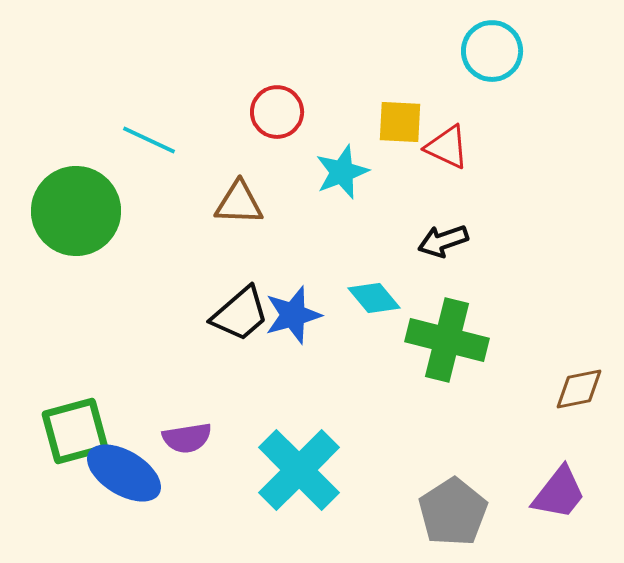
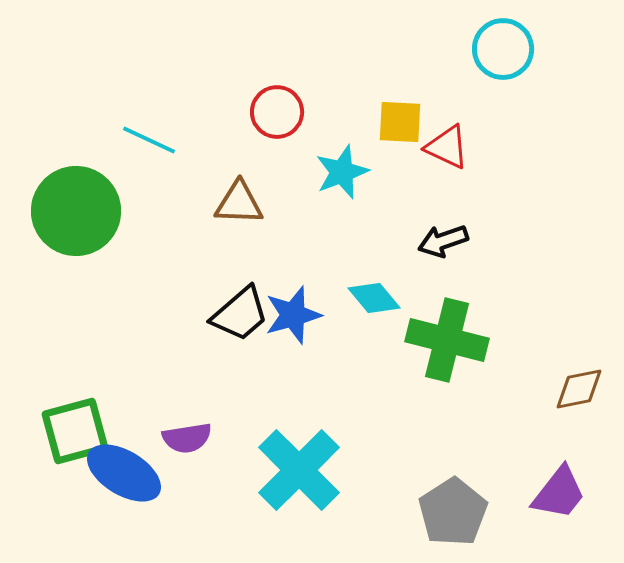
cyan circle: moved 11 px right, 2 px up
